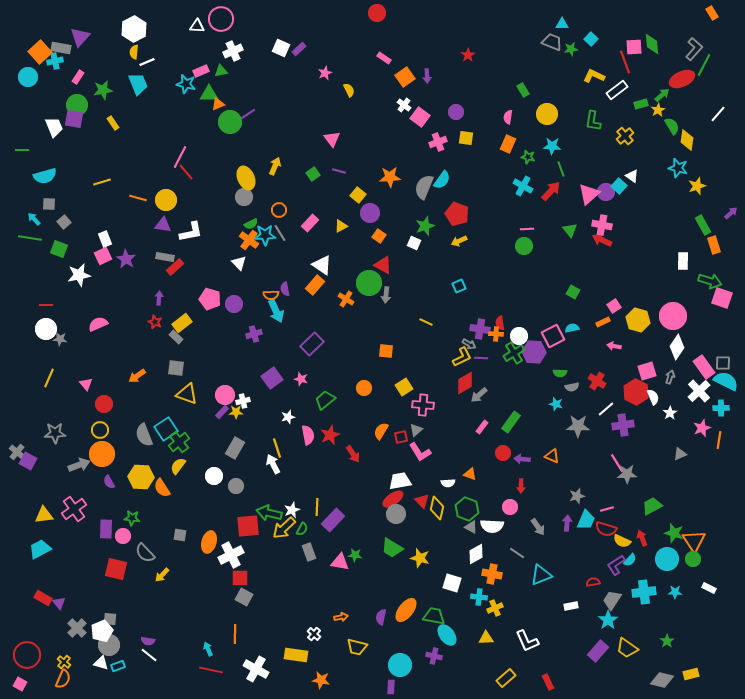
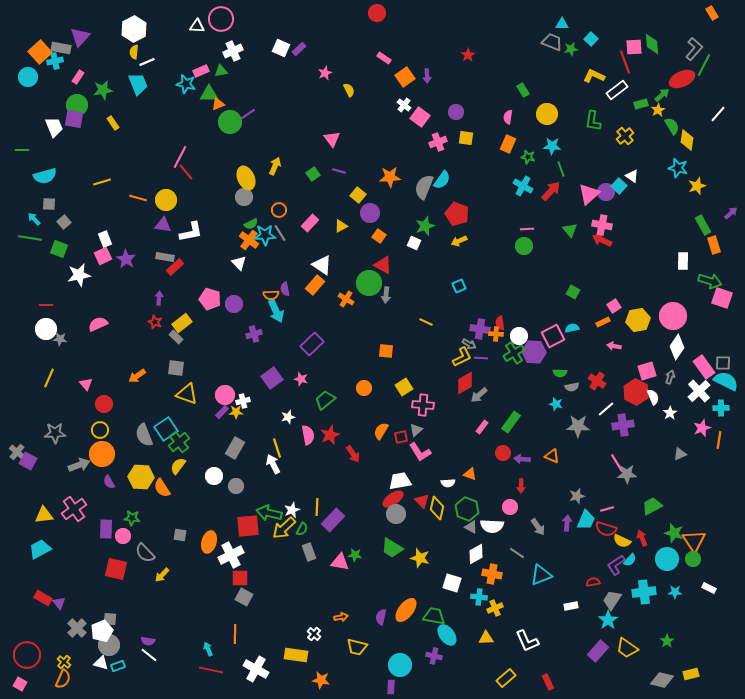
yellow hexagon at (638, 320): rotated 25 degrees counterclockwise
